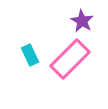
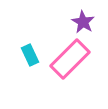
purple star: moved 1 px right, 1 px down
